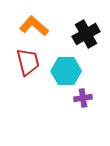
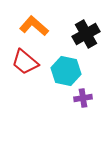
red trapezoid: moved 3 px left; rotated 144 degrees clockwise
cyan hexagon: rotated 12 degrees clockwise
